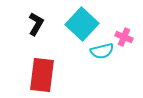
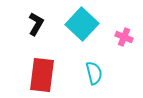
cyan semicircle: moved 8 px left, 22 px down; rotated 90 degrees counterclockwise
